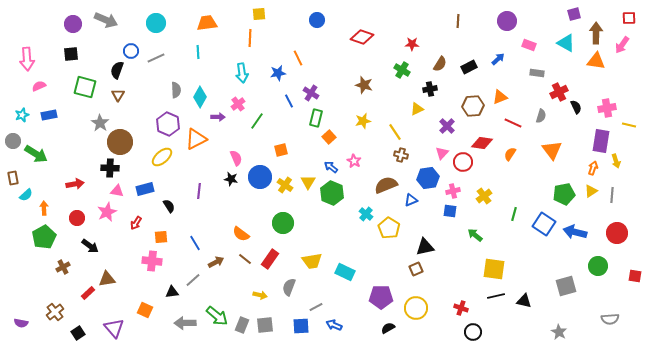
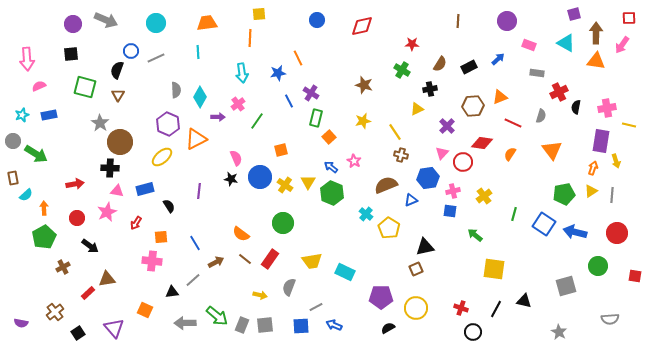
red diamond at (362, 37): moved 11 px up; rotated 30 degrees counterclockwise
black semicircle at (576, 107): rotated 144 degrees counterclockwise
black line at (496, 296): moved 13 px down; rotated 48 degrees counterclockwise
